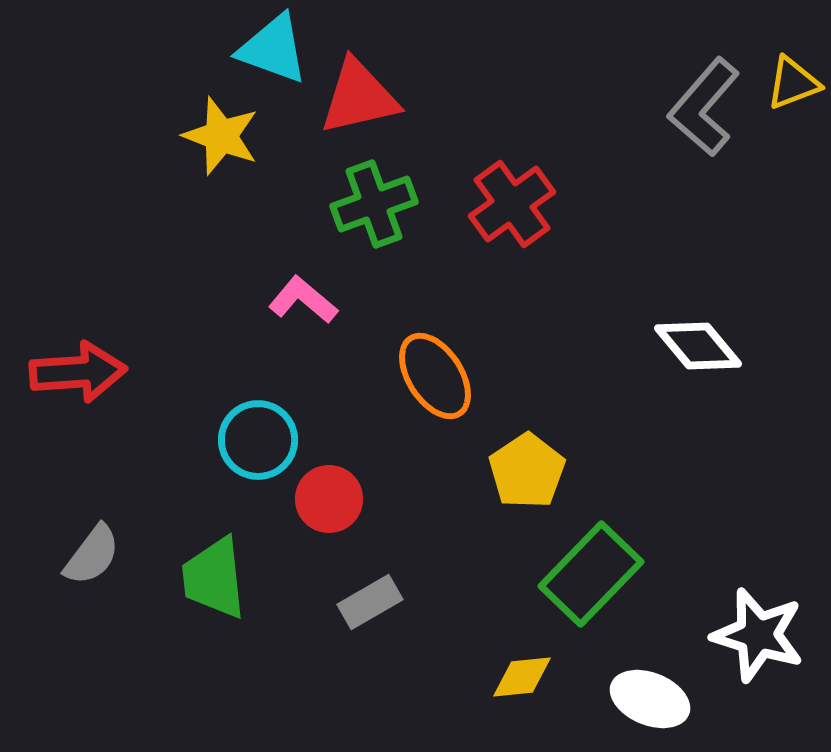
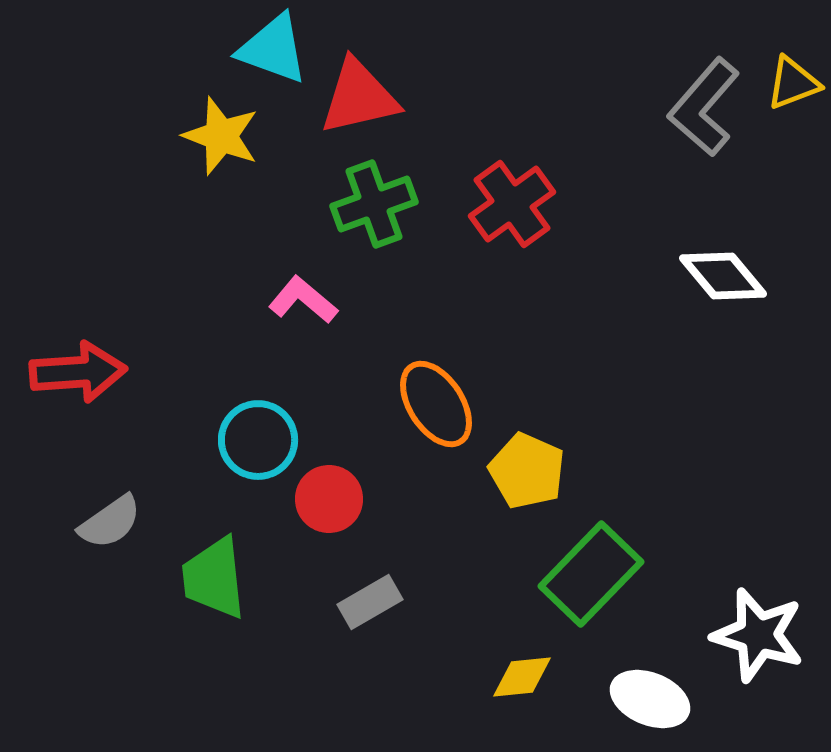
white diamond: moved 25 px right, 70 px up
orange ellipse: moved 1 px right, 28 px down
yellow pentagon: rotated 14 degrees counterclockwise
gray semicircle: moved 18 px right, 33 px up; rotated 18 degrees clockwise
